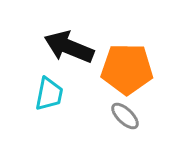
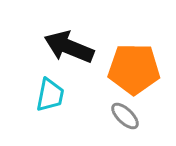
orange pentagon: moved 7 px right
cyan trapezoid: moved 1 px right, 1 px down
